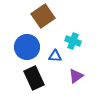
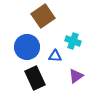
black rectangle: moved 1 px right
